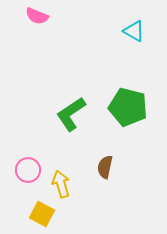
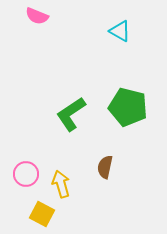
cyan triangle: moved 14 px left
pink circle: moved 2 px left, 4 px down
